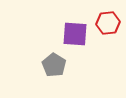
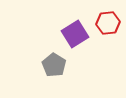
purple square: rotated 36 degrees counterclockwise
